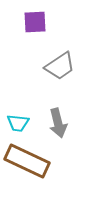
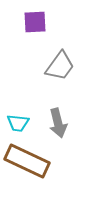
gray trapezoid: rotated 20 degrees counterclockwise
